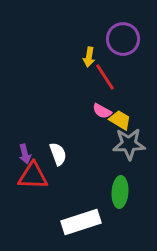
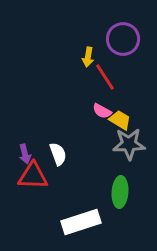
yellow arrow: moved 1 px left
